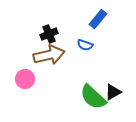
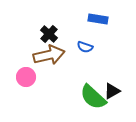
blue rectangle: rotated 60 degrees clockwise
black cross: rotated 24 degrees counterclockwise
blue semicircle: moved 2 px down
pink circle: moved 1 px right, 2 px up
black triangle: moved 1 px left, 1 px up
